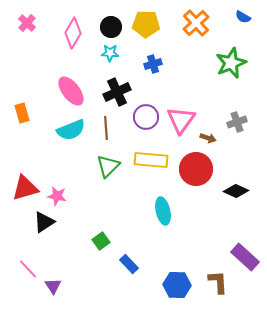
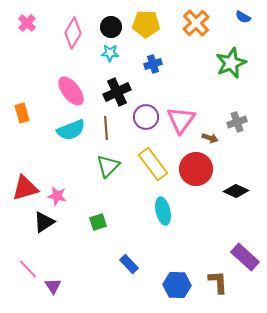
brown arrow: moved 2 px right
yellow rectangle: moved 2 px right, 4 px down; rotated 48 degrees clockwise
green square: moved 3 px left, 19 px up; rotated 18 degrees clockwise
